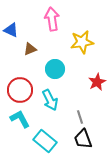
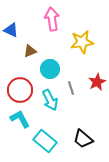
brown triangle: moved 2 px down
cyan circle: moved 5 px left
gray line: moved 9 px left, 29 px up
black trapezoid: rotated 30 degrees counterclockwise
